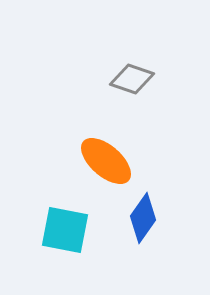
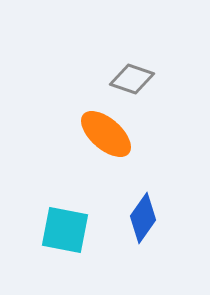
orange ellipse: moved 27 px up
